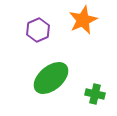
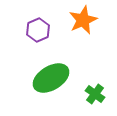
green ellipse: rotated 9 degrees clockwise
green cross: rotated 24 degrees clockwise
